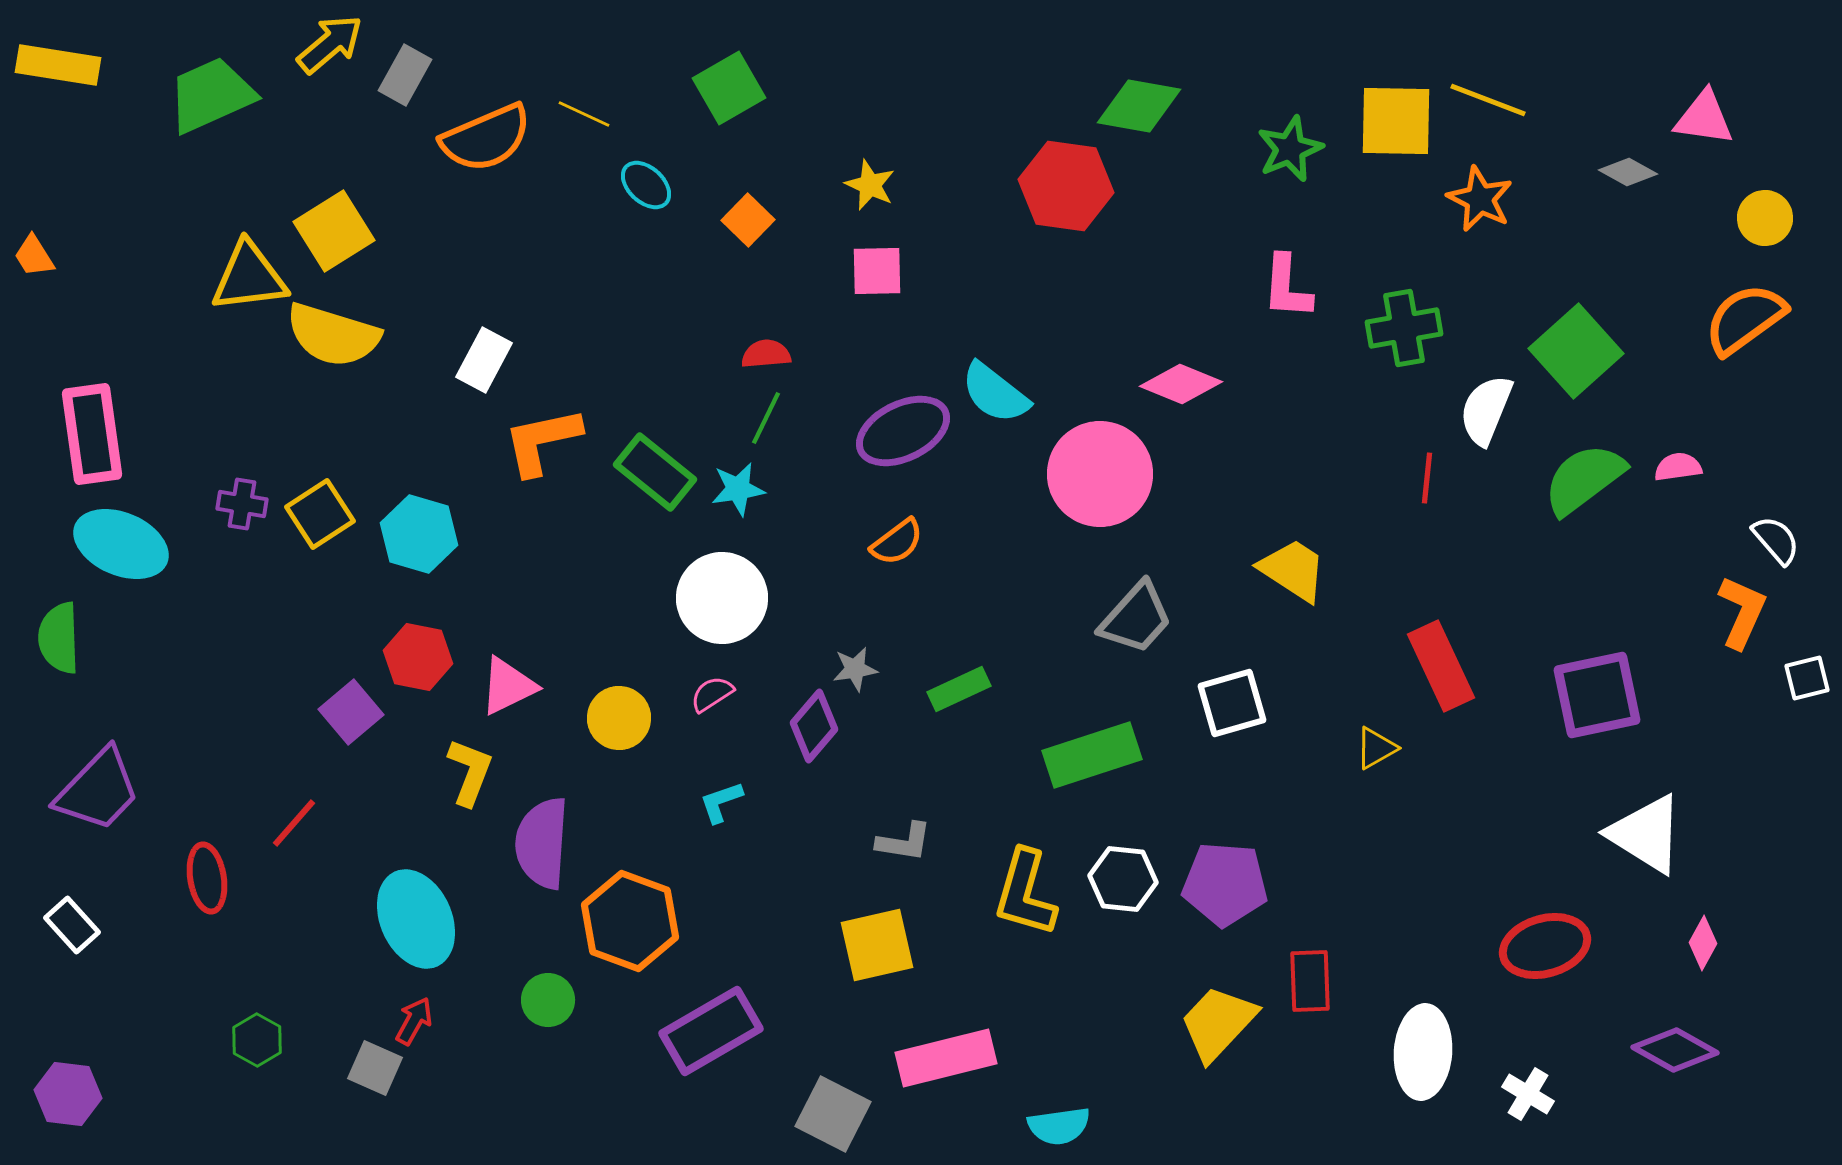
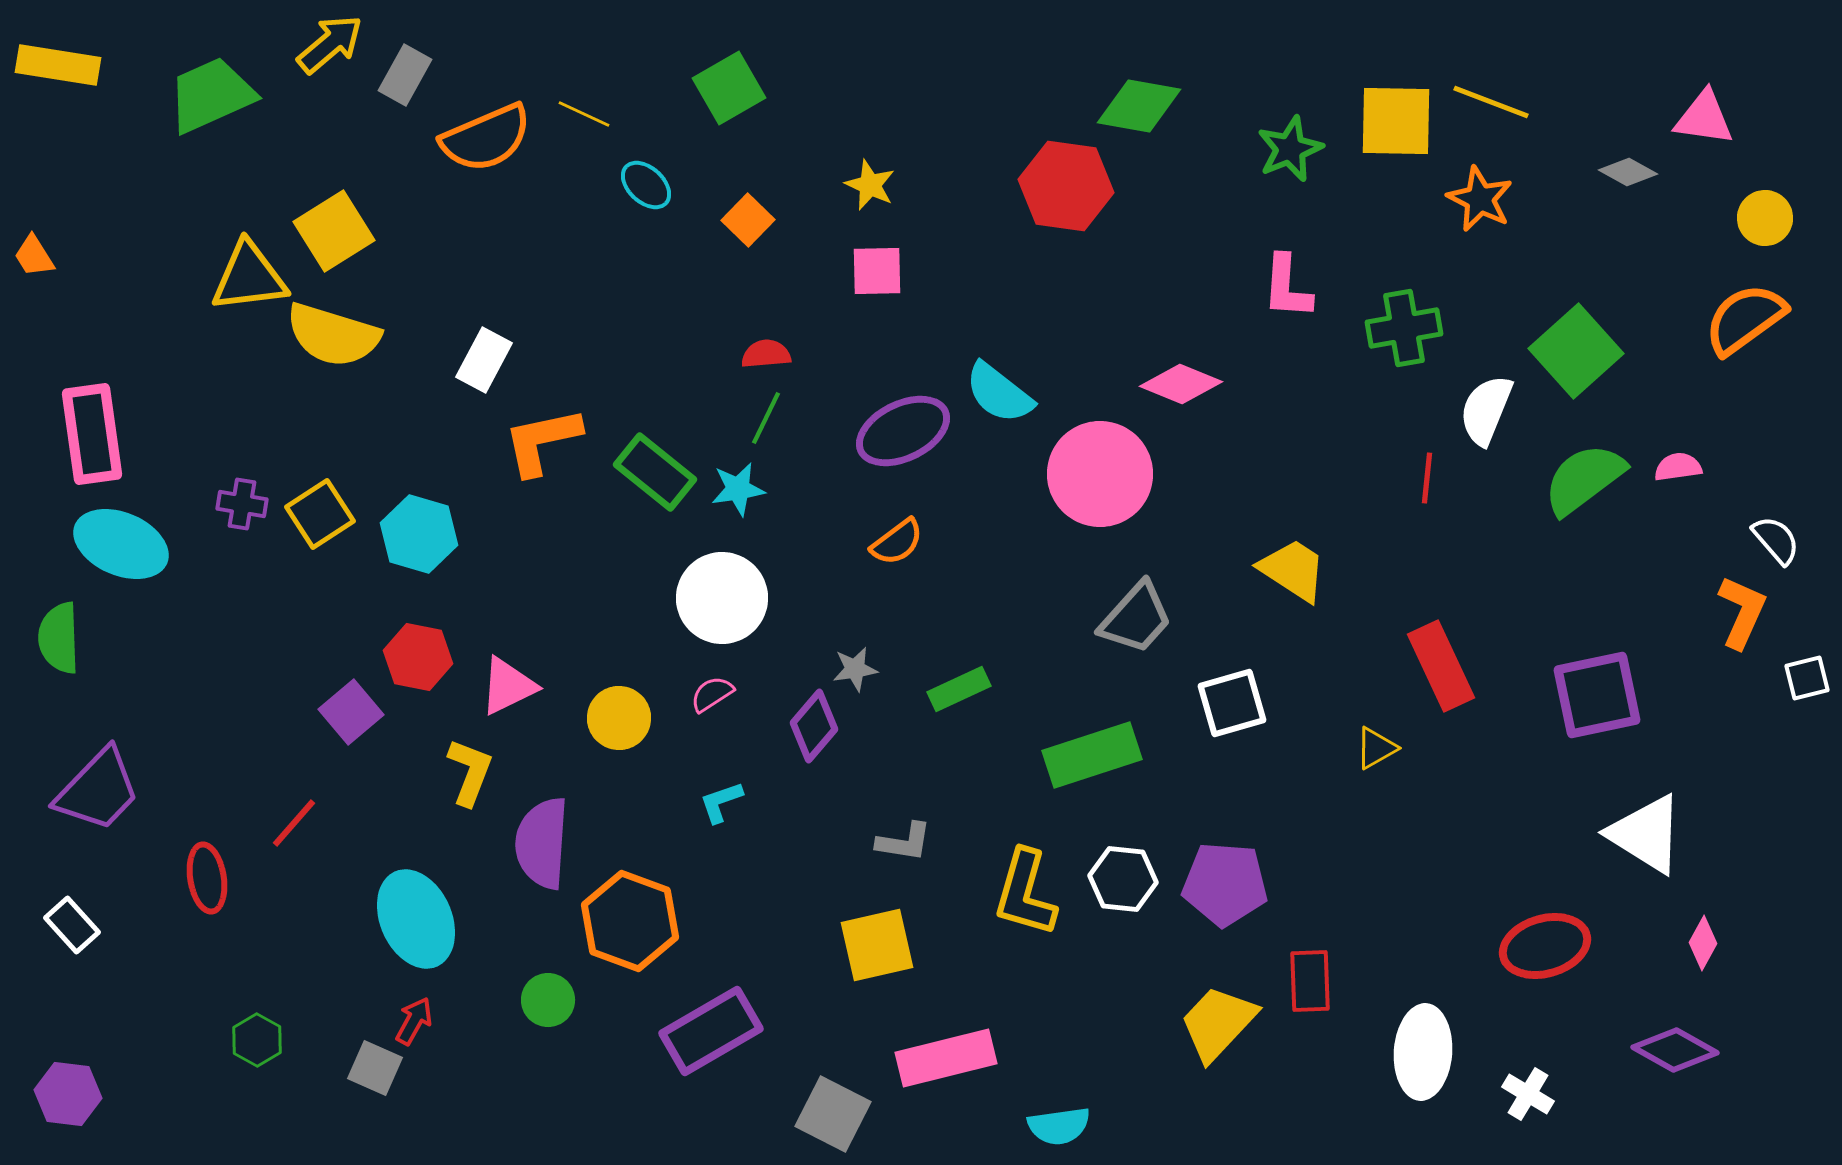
yellow line at (1488, 100): moved 3 px right, 2 px down
cyan semicircle at (995, 393): moved 4 px right
